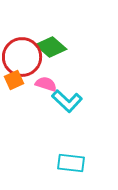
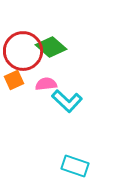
red circle: moved 1 px right, 6 px up
pink semicircle: rotated 25 degrees counterclockwise
cyan rectangle: moved 4 px right, 3 px down; rotated 12 degrees clockwise
